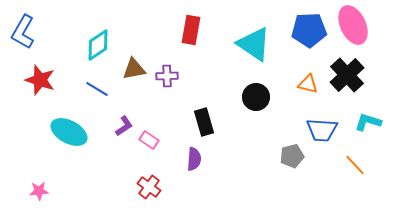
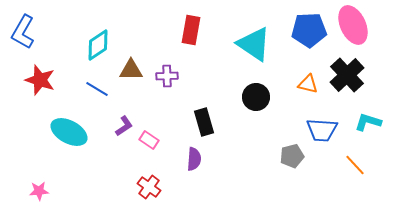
brown triangle: moved 3 px left, 1 px down; rotated 10 degrees clockwise
